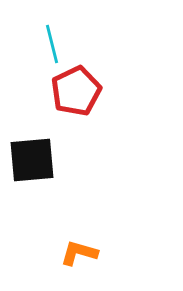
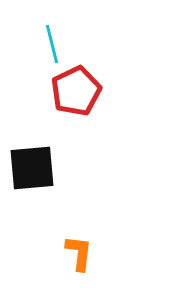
black square: moved 8 px down
orange L-shape: rotated 81 degrees clockwise
